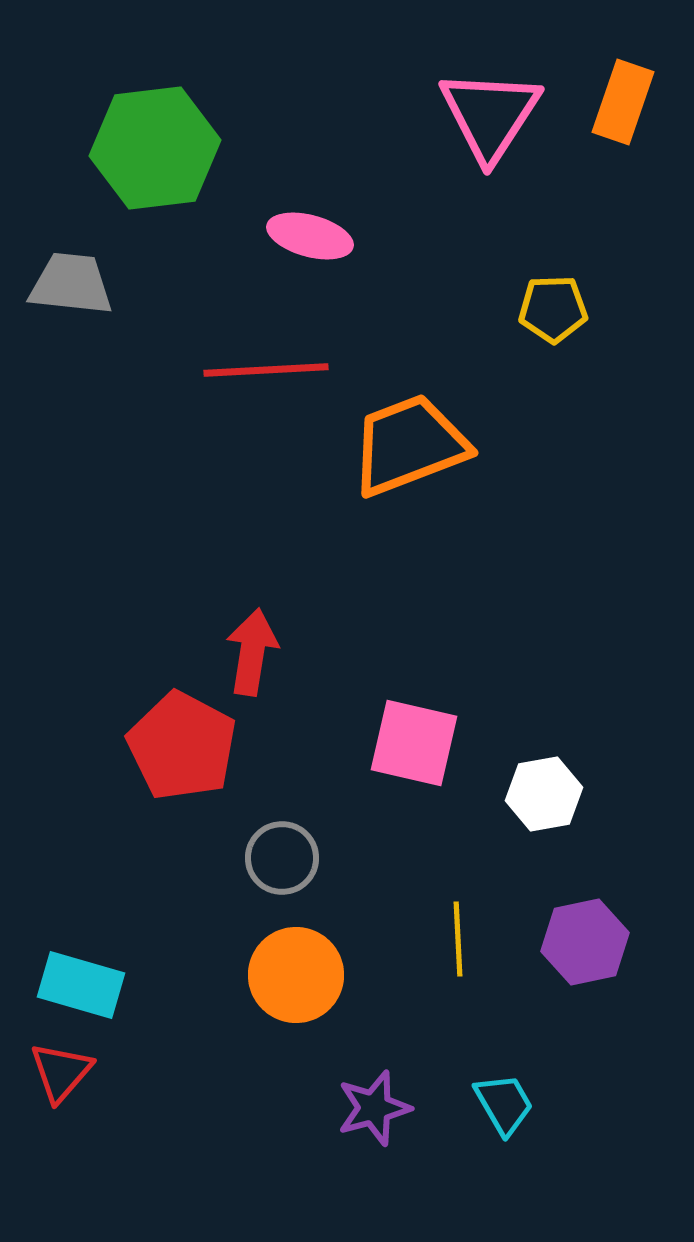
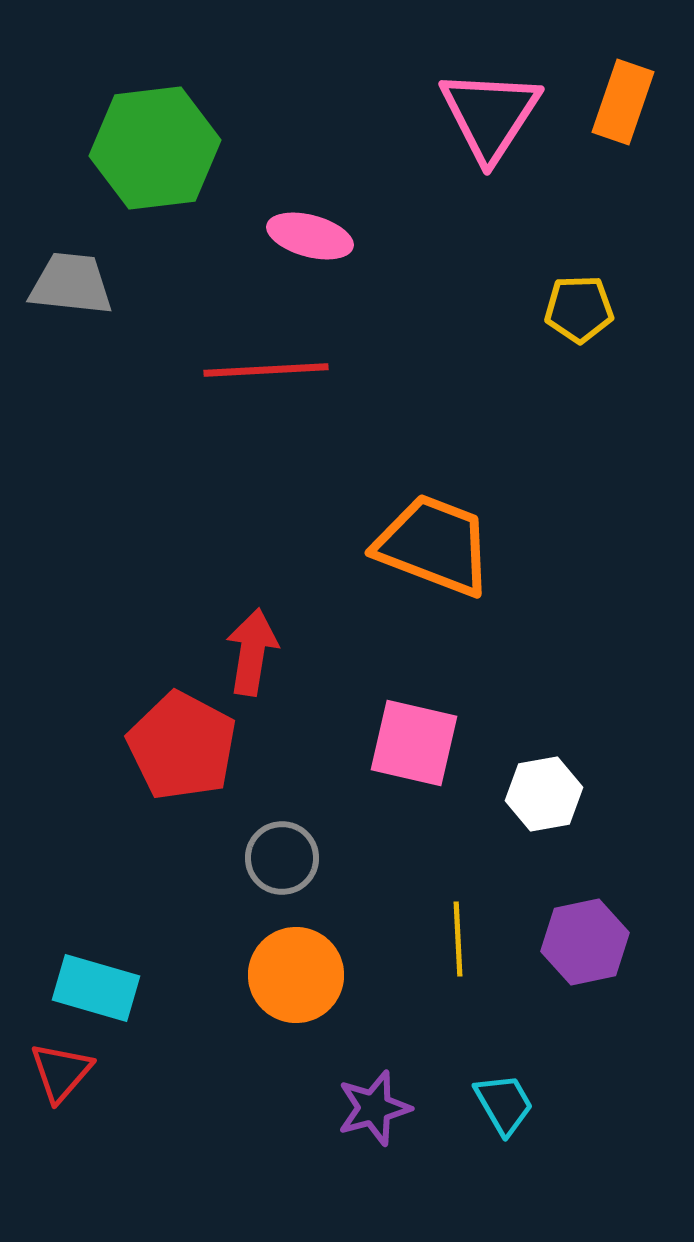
yellow pentagon: moved 26 px right
orange trapezoid: moved 25 px right, 100 px down; rotated 42 degrees clockwise
cyan rectangle: moved 15 px right, 3 px down
